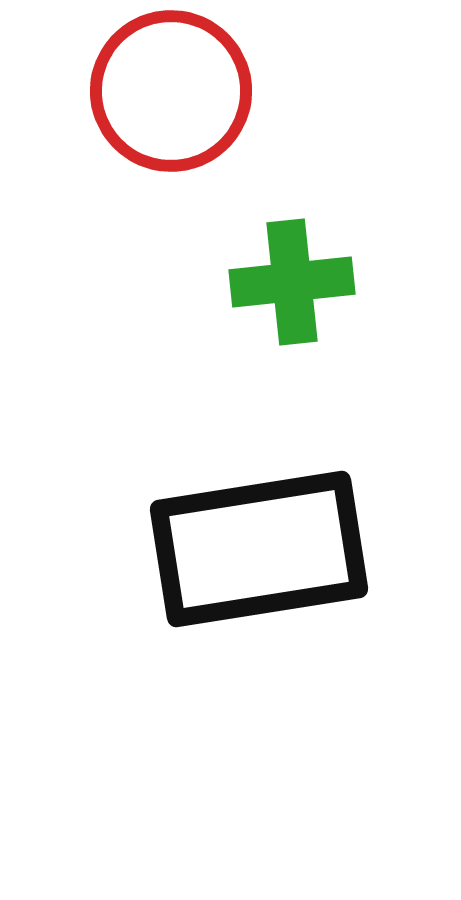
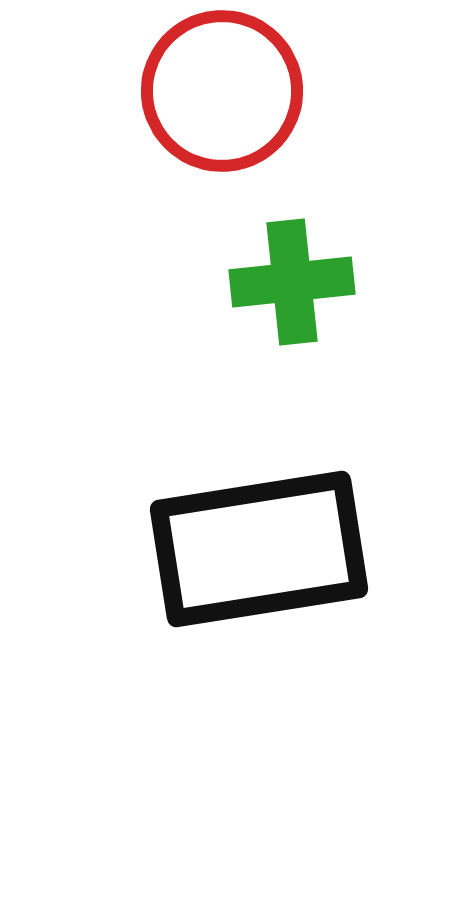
red circle: moved 51 px right
